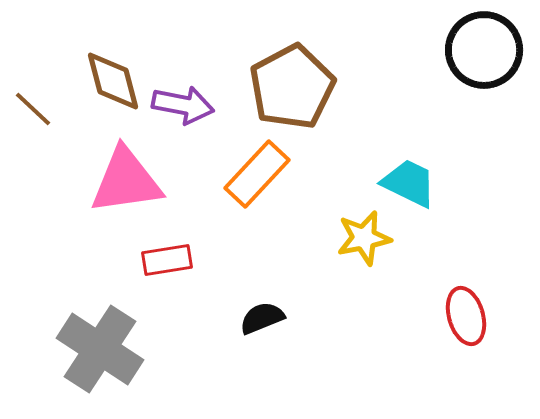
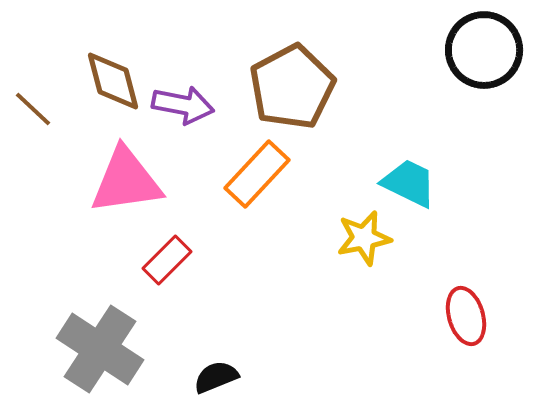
red rectangle: rotated 36 degrees counterclockwise
black semicircle: moved 46 px left, 59 px down
